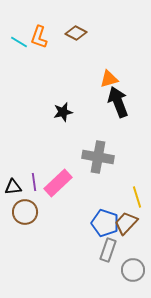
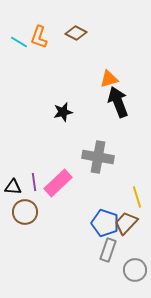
black triangle: rotated 12 degrees clockwise
gray circle: moved 2 px right
